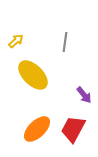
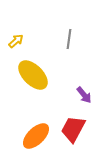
gray line: moved 4 px right, 3 px up
orange ellipse: moved 1 px left, 7 px down
